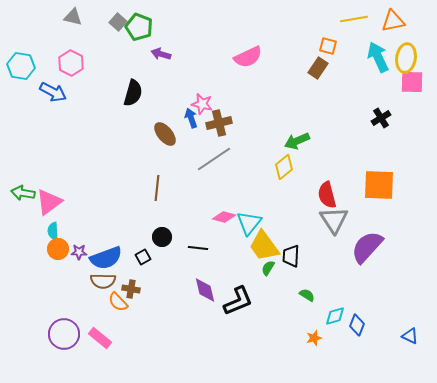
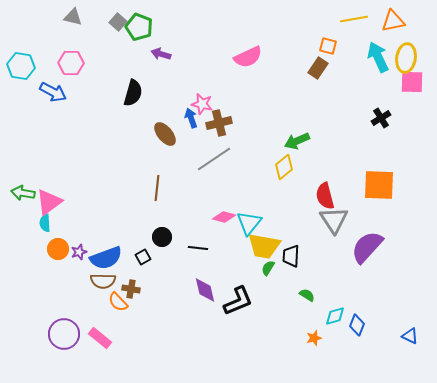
pink hexagon at (71, 63): rotated 25 degrees counterclockwise
red semicircle at (327, 195): moved 2 px left, 1 px down
cyan semicircle at (53, 231): moved 8 px left, 8 px up
yellow trapezoid at (264, 246): rotated 44 degrees counterclockwise
purple star at (79, 252): rotated 21 degrees counterclockwise
